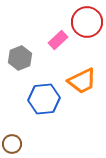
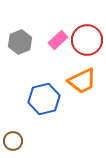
red circle: moved 18 px down
gray hexagon: moved 16 px up
blue hexagon: rotated 8 degrees counterclockwise
brown circle: moved 1 px right, 3 px up
